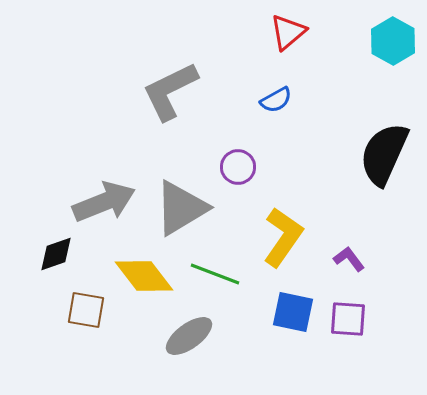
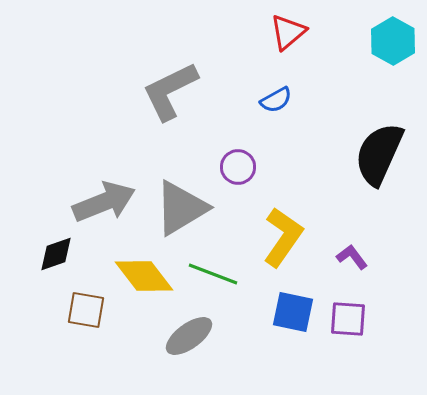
black semicircle: moved 5 px left
purple L-shape: moved 3 px right, 2 px up
green line: moved 2 px left
